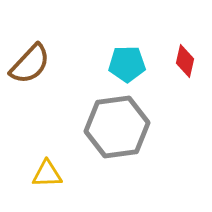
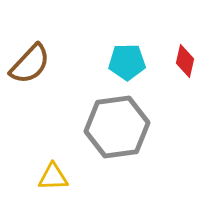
cyan pentagon: moved 2 px up
yellow triangle: moved 6 px right, 3 px down
